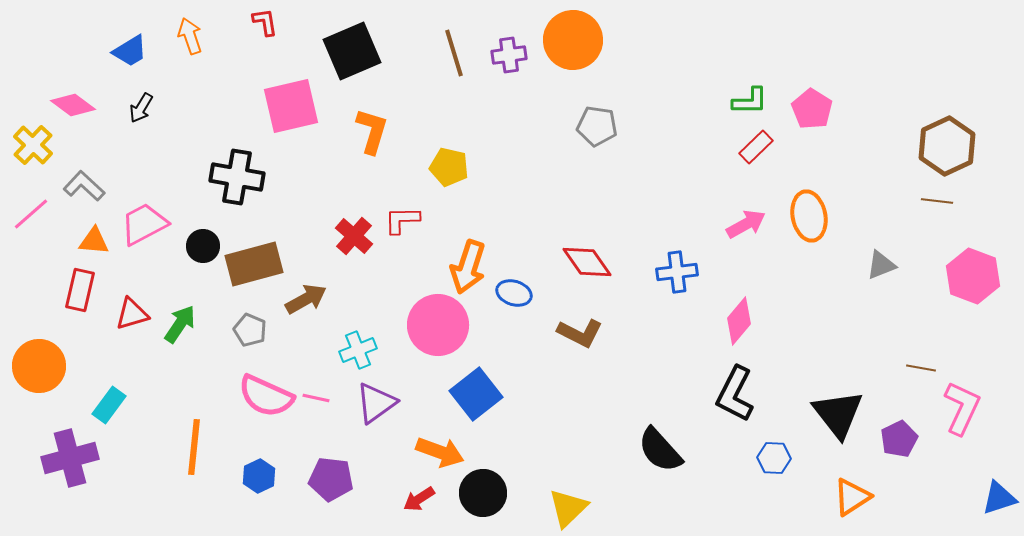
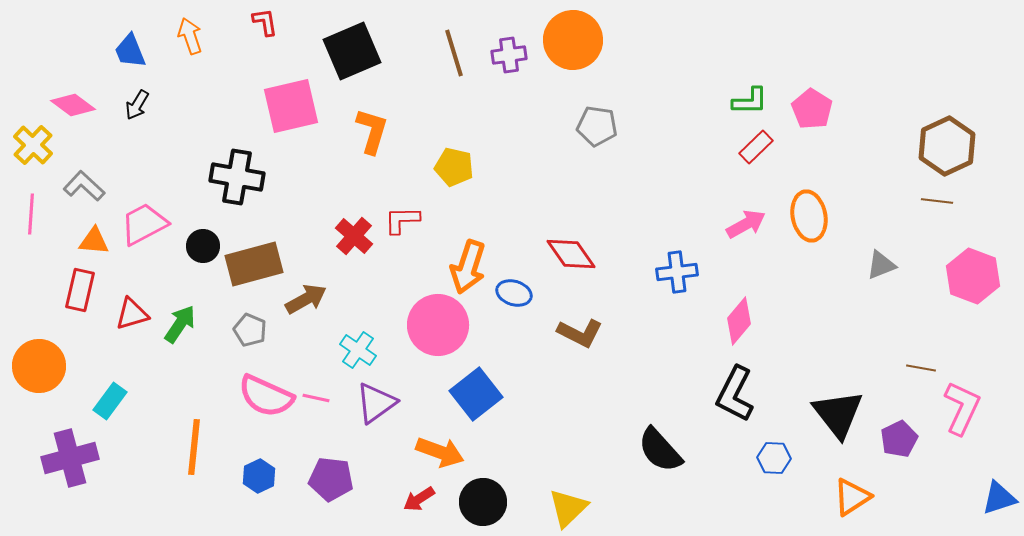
blue trapezoid at (130, 51): rotated 99 degrees clockwise
black arrow at (141, 108): moved 4 px left, 3 px up
yellow pentagon at (449, 167): moved 5 px right
pink line at (31, 214): rotated 45 degrees counterclockwise
red diamond at (587, 262): moved 16 px left, 8 px up
cyan cross at (358, 350): rotated 33 degrees counterclockwise
cyan rectangle at (109, 405): moved 1 px right, 4 px up
black circle at (483, 493): moved 9 px down
